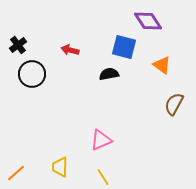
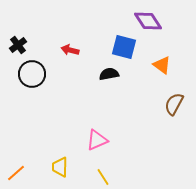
pink triangle: moved 4 px left
